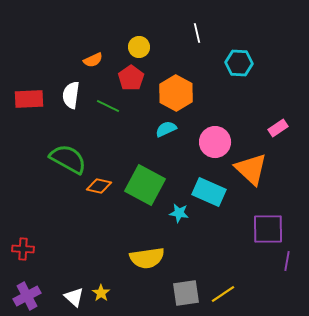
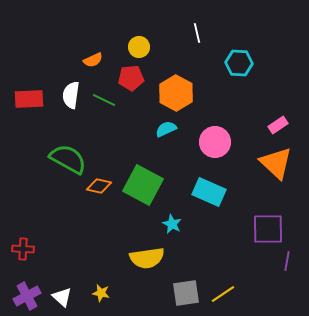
red pentagon: rotated 30 degrees clockwise
green line: moved 4 px left, 6 px up
pink rectangle: moved 3 px up
orange triangle: moved 25 px right, 6 px up
green square: moved 2 px left
cyan star: moved 7 px left, 11 px down; rotated 18 degrees clockwise
yellow star: rotated 24 degrees counterclockwise
white triangle: moved 12 px left
